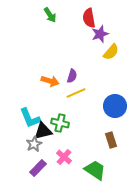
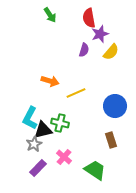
purple semicircle: moved 12 px right, 26 px up
cyan L-shape: rotated 50 degrees clockwise
black triangle: moved 1 px up
